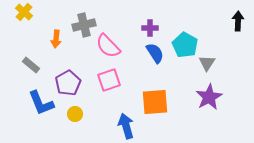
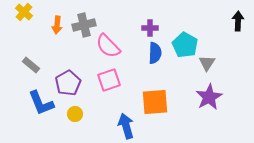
orange arrow: moved 1 px right, 14 px up
blue semicircle: rotated 35 degrees clockwise
